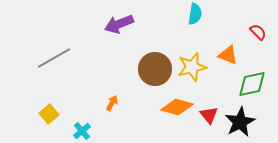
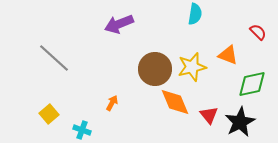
gray line: rotated 72 degrees clockwise
orange diamond: moved 2 px left, 5 px up; rotated 52 degrees clockwise
cyan cross: moved 1 px up; rotated 30 degrees counterclockwise
